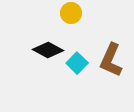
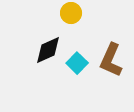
black diamond: rotated 52 degrees counterclockwise
